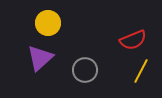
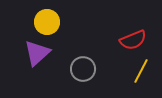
yellow circle: moved 1 px left, 1 px up
purple triangle: moved 3 px left, 5 px up
gray circle: moved 2 px left, 1 px up
